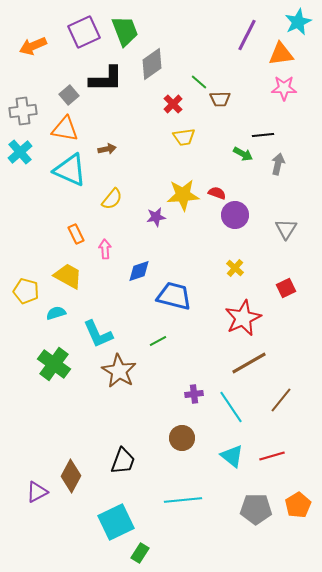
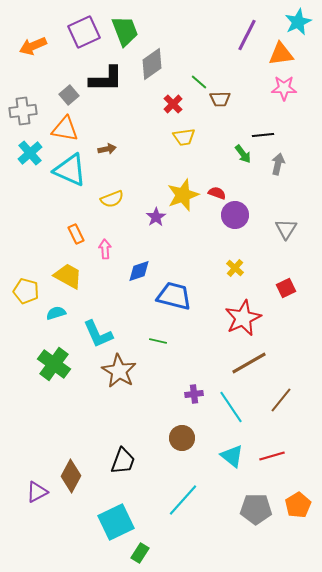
cyan cross at (20, 152): moved 10 px right, 1 px down
green arrow at (243, 154): rotated 24 degrees clockwise
yellow star at (183, 195): rotated 16 degrees counterclockwise
yellow semicircle at (112, 199): rotated 30 degrees clockwise
purple star at (156, 217): rotated 24 degrees counterclockwise
green line at (158, 341): rotated 42 degrees clockwise
cyan line at (183, 500): rotated 42 degrees counterclockwise
